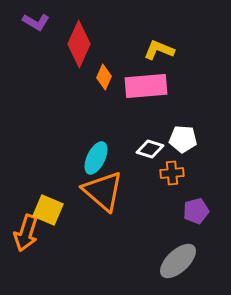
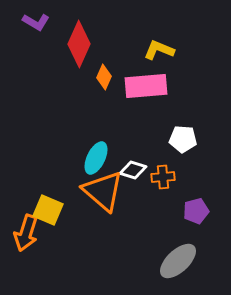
white diamond: moved 17 px left, 21 px down
orange cross: moved 9 px left, 4 px down
